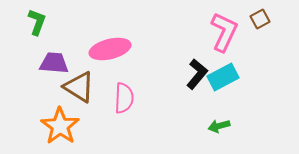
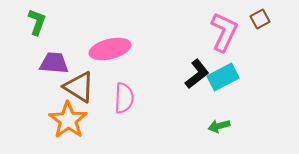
black L-shape: rotated 12 degrees clockwise
orange star: moved 8 px right, 6 px up
